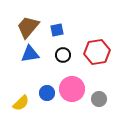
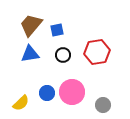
brown trapezoid: moved 3 px right, 2 px up
pink circle: moved 3 px down
gray circle: moved 4 px right, 6 px down
